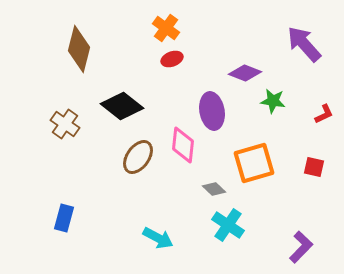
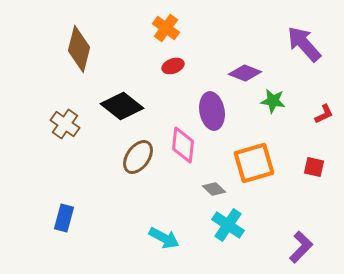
red ellipse: moved 1 px right, 7 px down
cyan arrow: moved 6 px right
